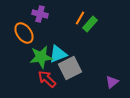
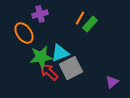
purple cross: rotated 28 degrees counterclockwise
cyan triangle: moved 2 px right, 1 px up
gray square: moved 1 px right
red arrow: moved 2 px right, 7 px up
